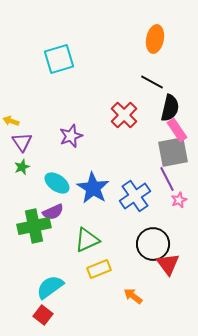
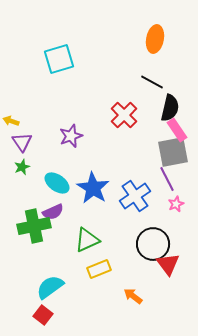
pink star: moved 3 px left, 4 px down
